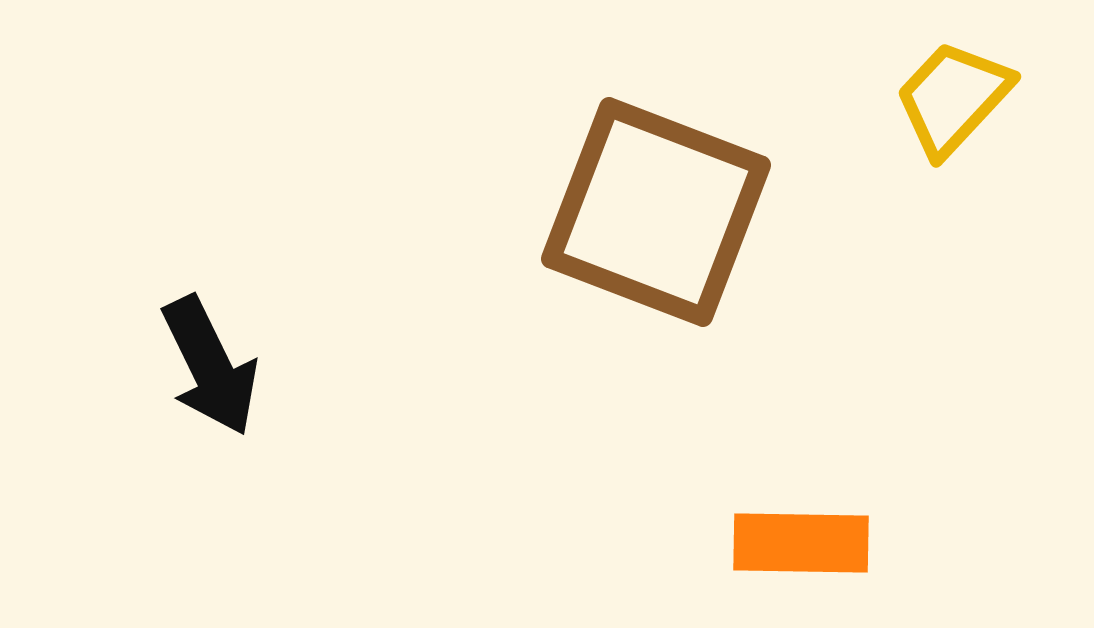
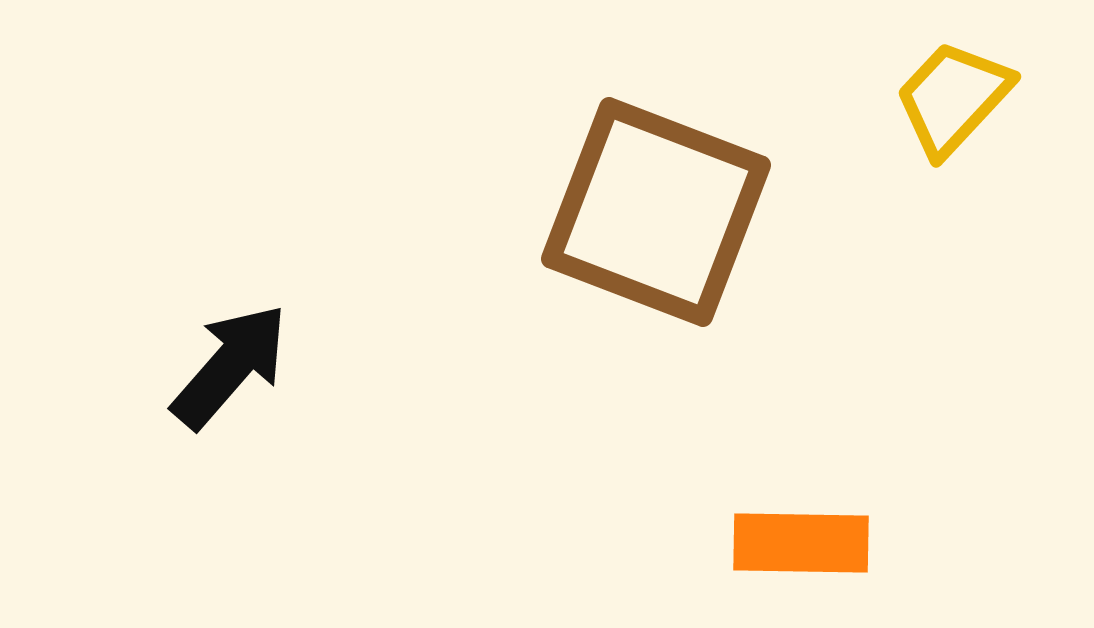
black arrow: moved 20 px right; rotated 113 degrees counterclockwise
